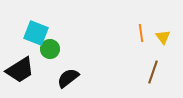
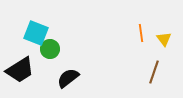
yellow triangle: moved 1 px right, 2 px down
brown line: moved 1 px right
